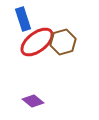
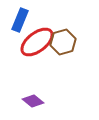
blue rectangle: moved 3 px left, 1 px down; rotated 40 degrees clockwise
